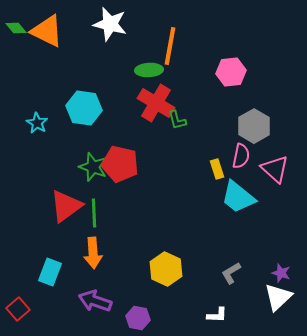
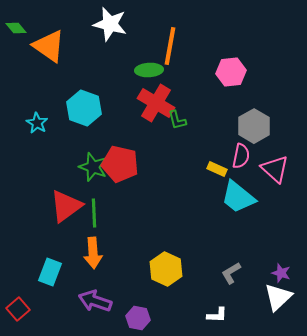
orange triangle: moved 2 px right, 15 px down; rotated 9 degrees clockwise
cyan hexagon: rotated 12 degrees clockwise
yellow rectangle: rotated 48 degrees counterclockwise
